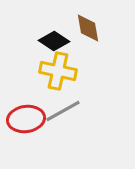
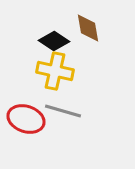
yellow cross: moved 3 px left
gray line: rotated 45 degrees clockwise
red ellipse: rotated 27 degrees clockwise
